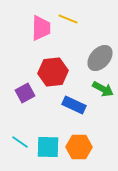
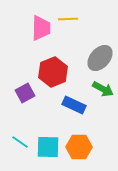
yellow line: rotated 24 degrees counterclockwise
red hexagon: rotated 16 degrees counterclockwise
